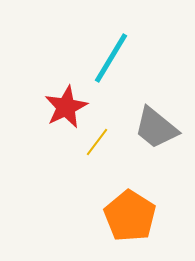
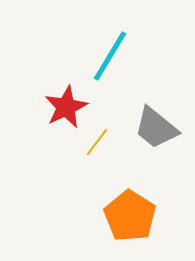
cyan line: moved 1 px left, 2 px up
